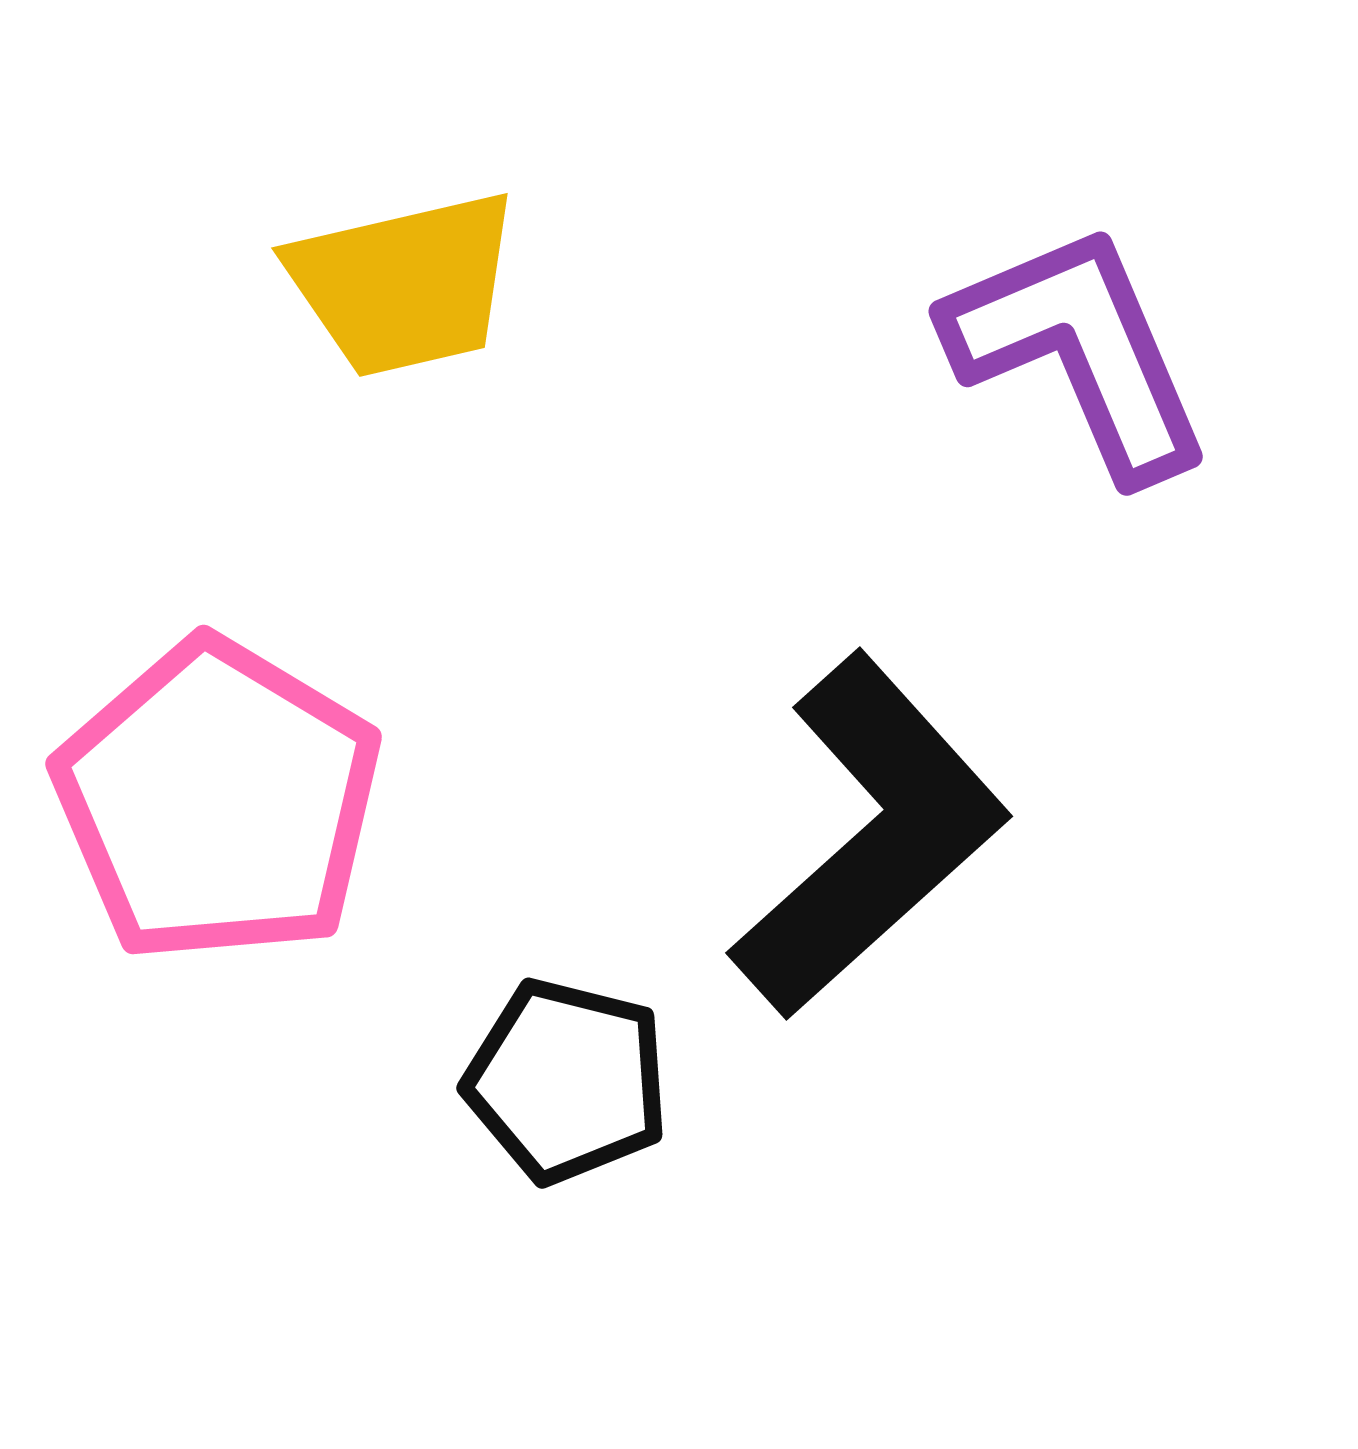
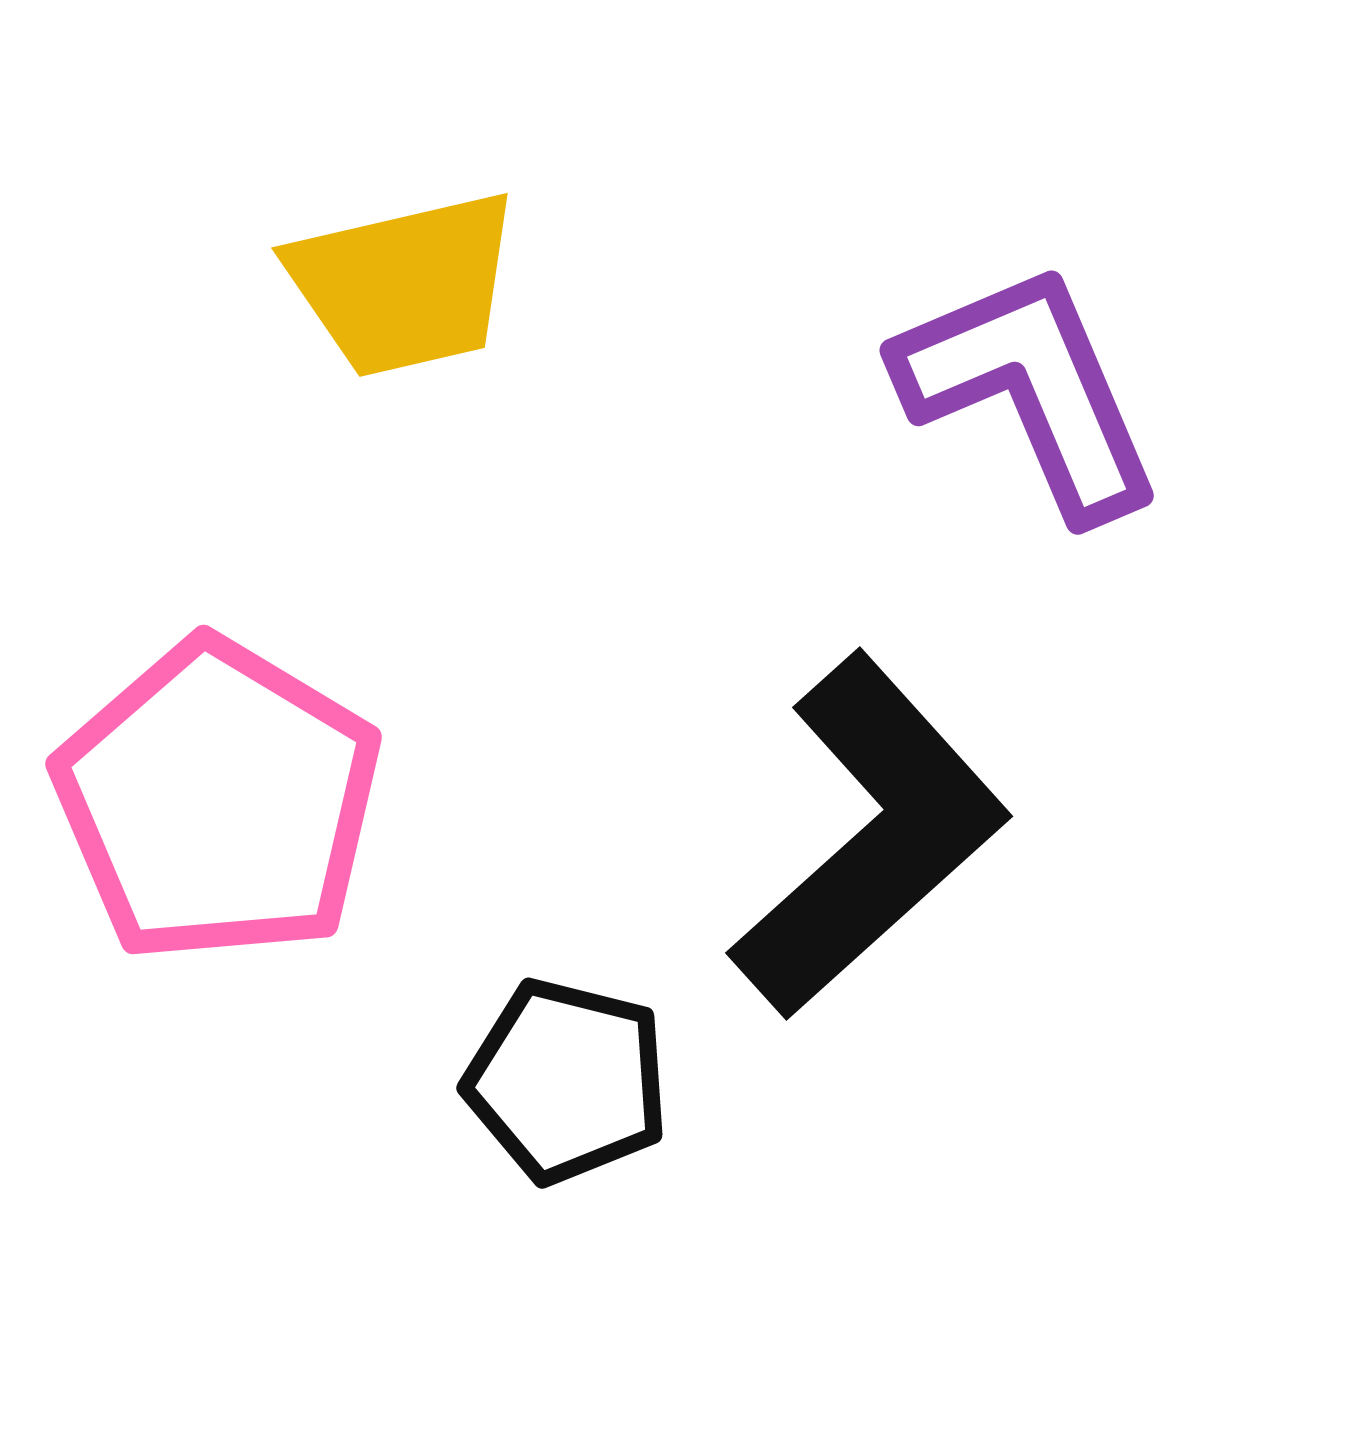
purple L-shape: moved 49 px left, 39 px down
